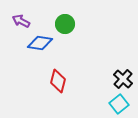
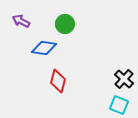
blue diamond: moved 4 px right, 5 px down
black cross: moved 1 px right
cyan square: moved 1 px down; rotated 30 degrees counterclockwise
